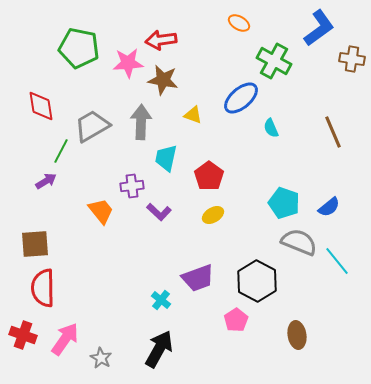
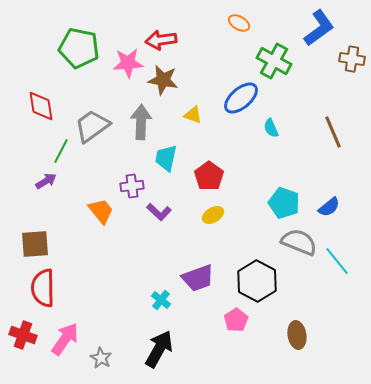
gray trapezoid: rotated 6 degrees counterclockwise
